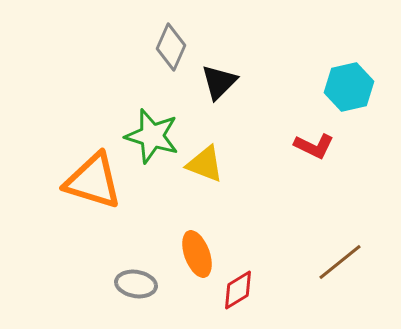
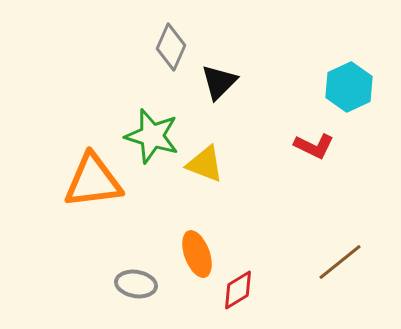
cyan hexagon: rotated 12 degrees counterclockwise
orange triangle: rotated 24 degrees counterclockwise
